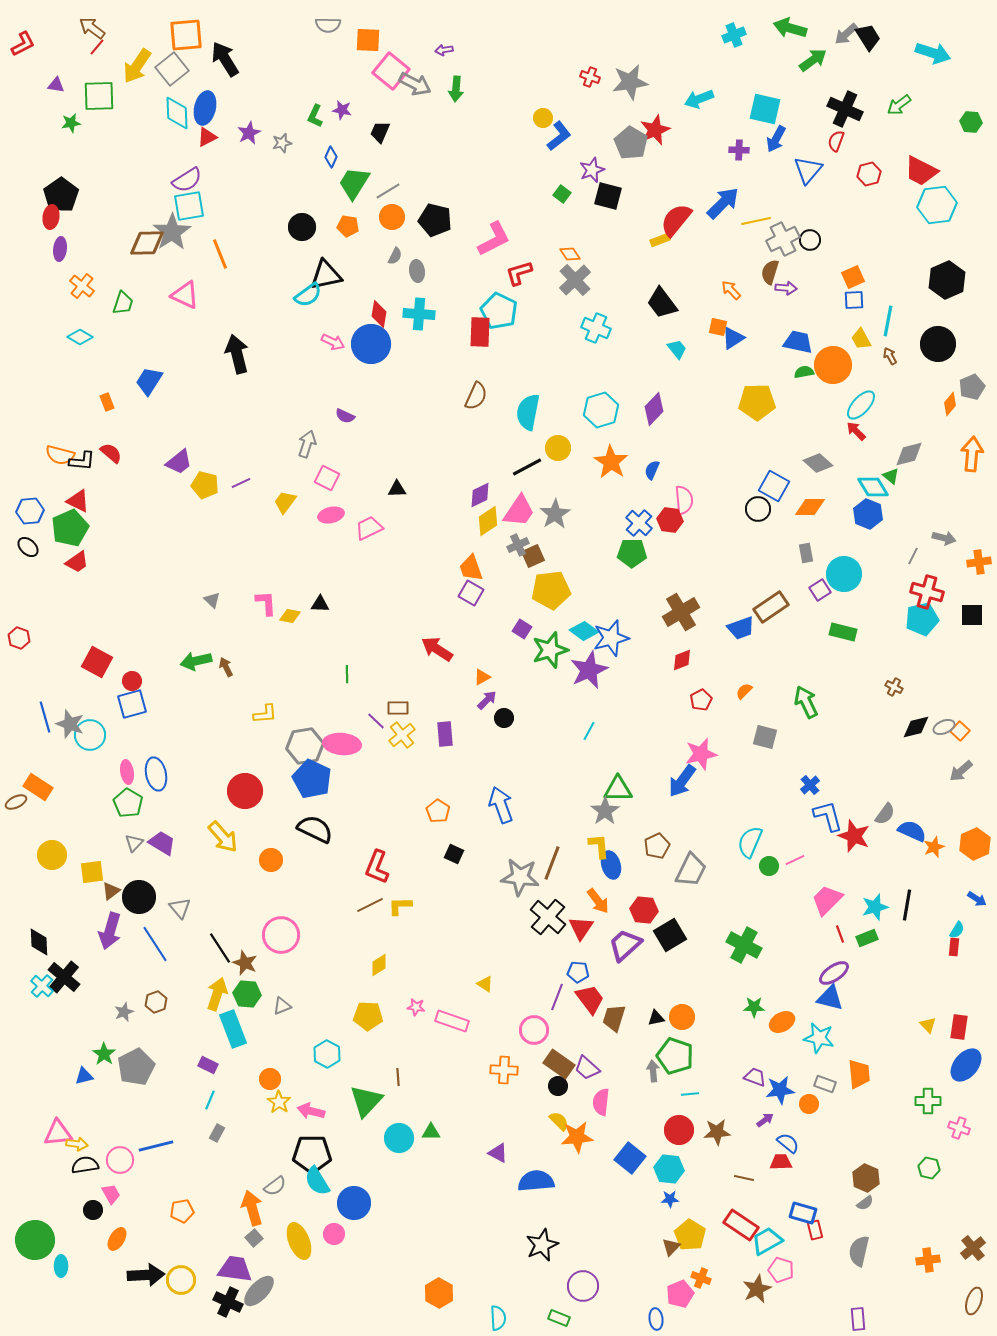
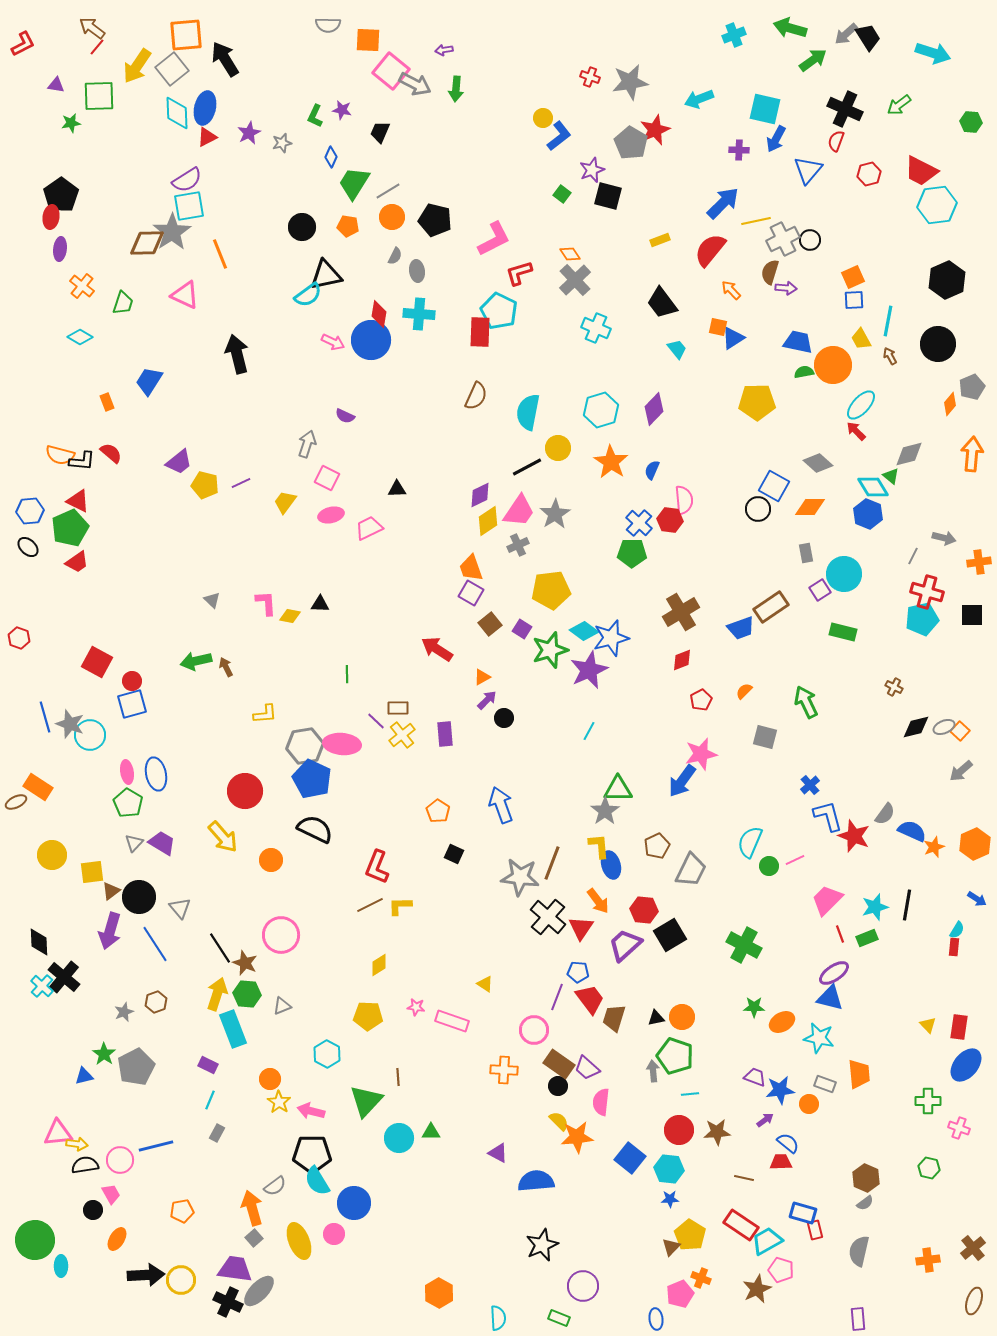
red semicircle at (676, 220): moved 34 px right, 30 px down
blue circle at (371, 344): moved 4 px up
brown square at (533, 556): moved 43 px left, 68 px down; rotated 15 degrees counterclockwise
